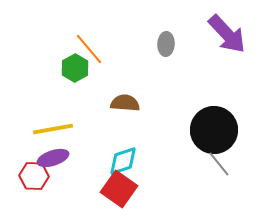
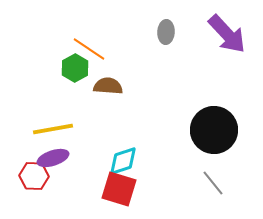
gray ellipse: moved 12 px up
orange line: rotated 16 degrees counterclockwise
brown semicircle: moved 17 px left, 17 px up
gray line: moved 6 px left, 19 px down
red square: rotated 18 degrees counterclockwise
